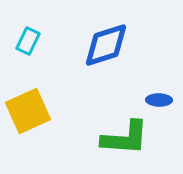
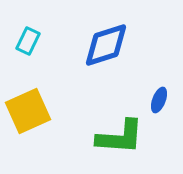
blue ellipse: rotated 70 degrees counterclockwise
green L-shape: moved 5 px left, 1 px up
